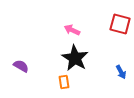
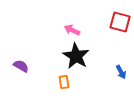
red square: moved 2 px up
black star: moved 1 px right, 2 px up
